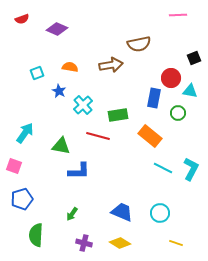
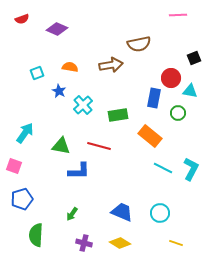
red line: moved 1 px right, 10 px down
